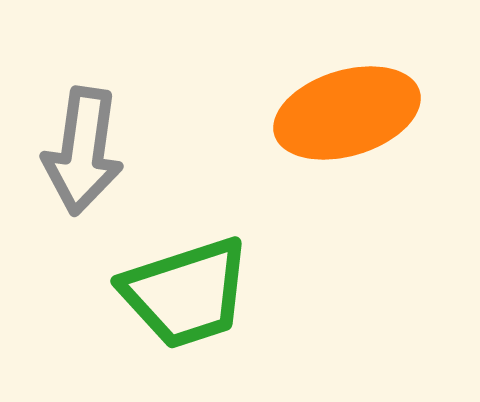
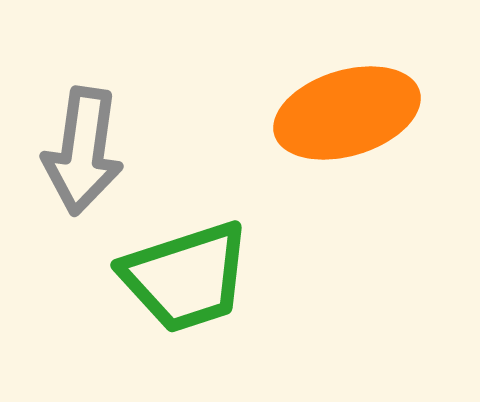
green trapezoid: moved 16 px up
